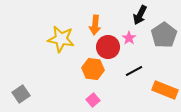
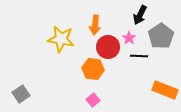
gray pentagon: moved 3 px left, 1 px down
black line: moved 5 px right, 15 px up; rotated 30 degrees clockwise
